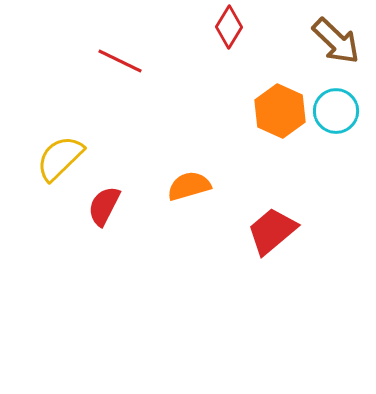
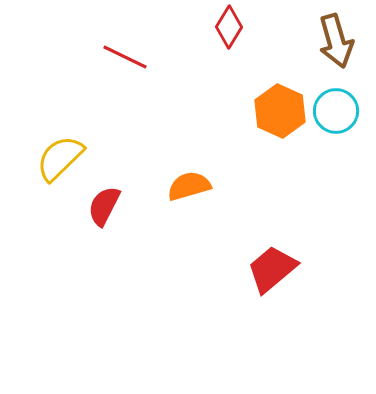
brown arrow: rotated 30 degrees clockwise
red line: moved 5 px right, 4 px up
red trapezoid: moved 38 px down
